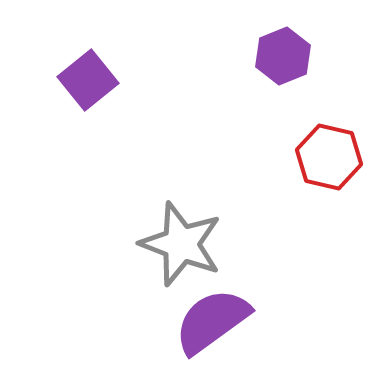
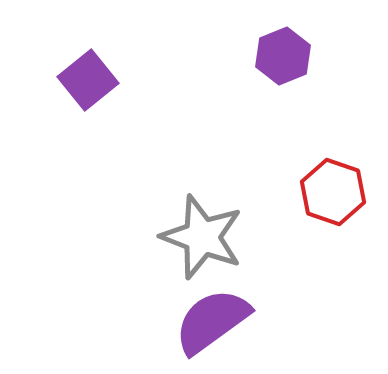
red hexagon: moved 4 px right, 35 px down; rotated 6 degrees clockwise
gray star: moved 21 px right, 7 px up
